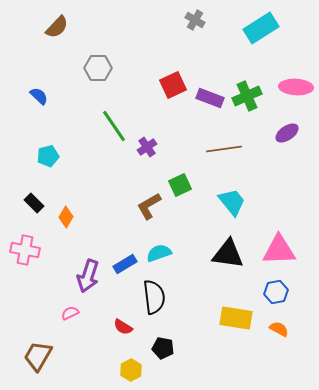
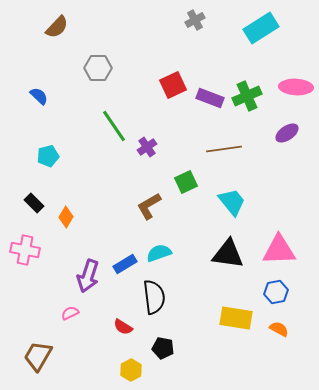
gray cross: rotated 30 degrees clockwise
green square: moved 6 px right, 3 px up
